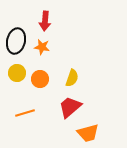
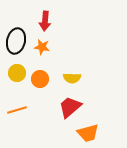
yellow semicircle: rotated 72 degrees clockwise
orange line: moved 8 px left, 3 px up
